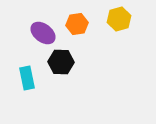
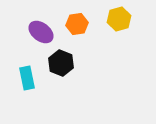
purple ellipse: moved 2 px left, 1 px up
black hexagon: moved 1 px down; rotated 20 degrees clockwise
